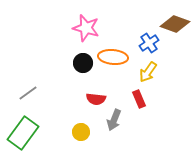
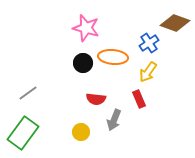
brown diamond: moved 1 px up
